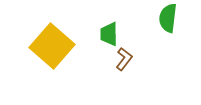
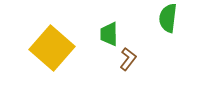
yellow square: moved 2 px down
brown L-shape: moved 4 px right
